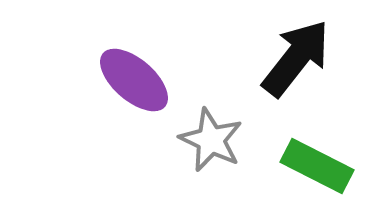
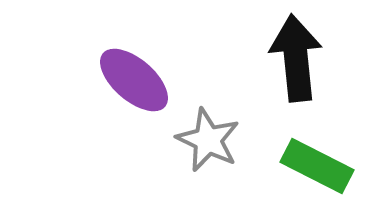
black arrow: rotated 44 degrees counterclockwise
gray star: moved 3 px left
